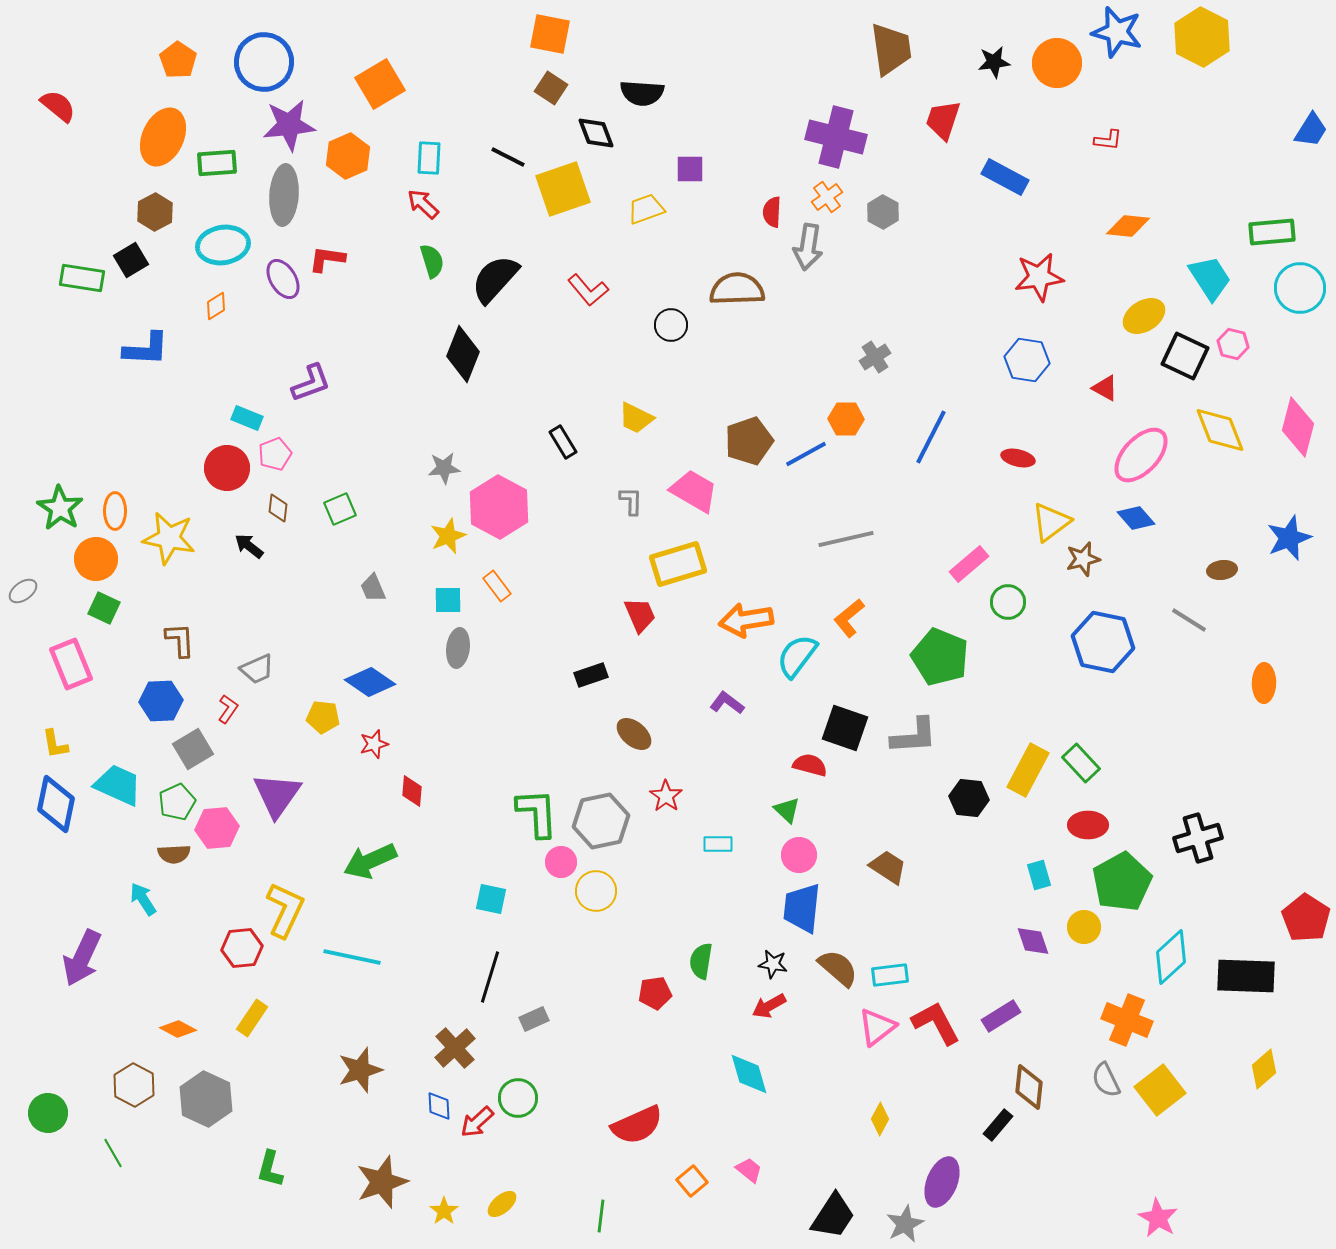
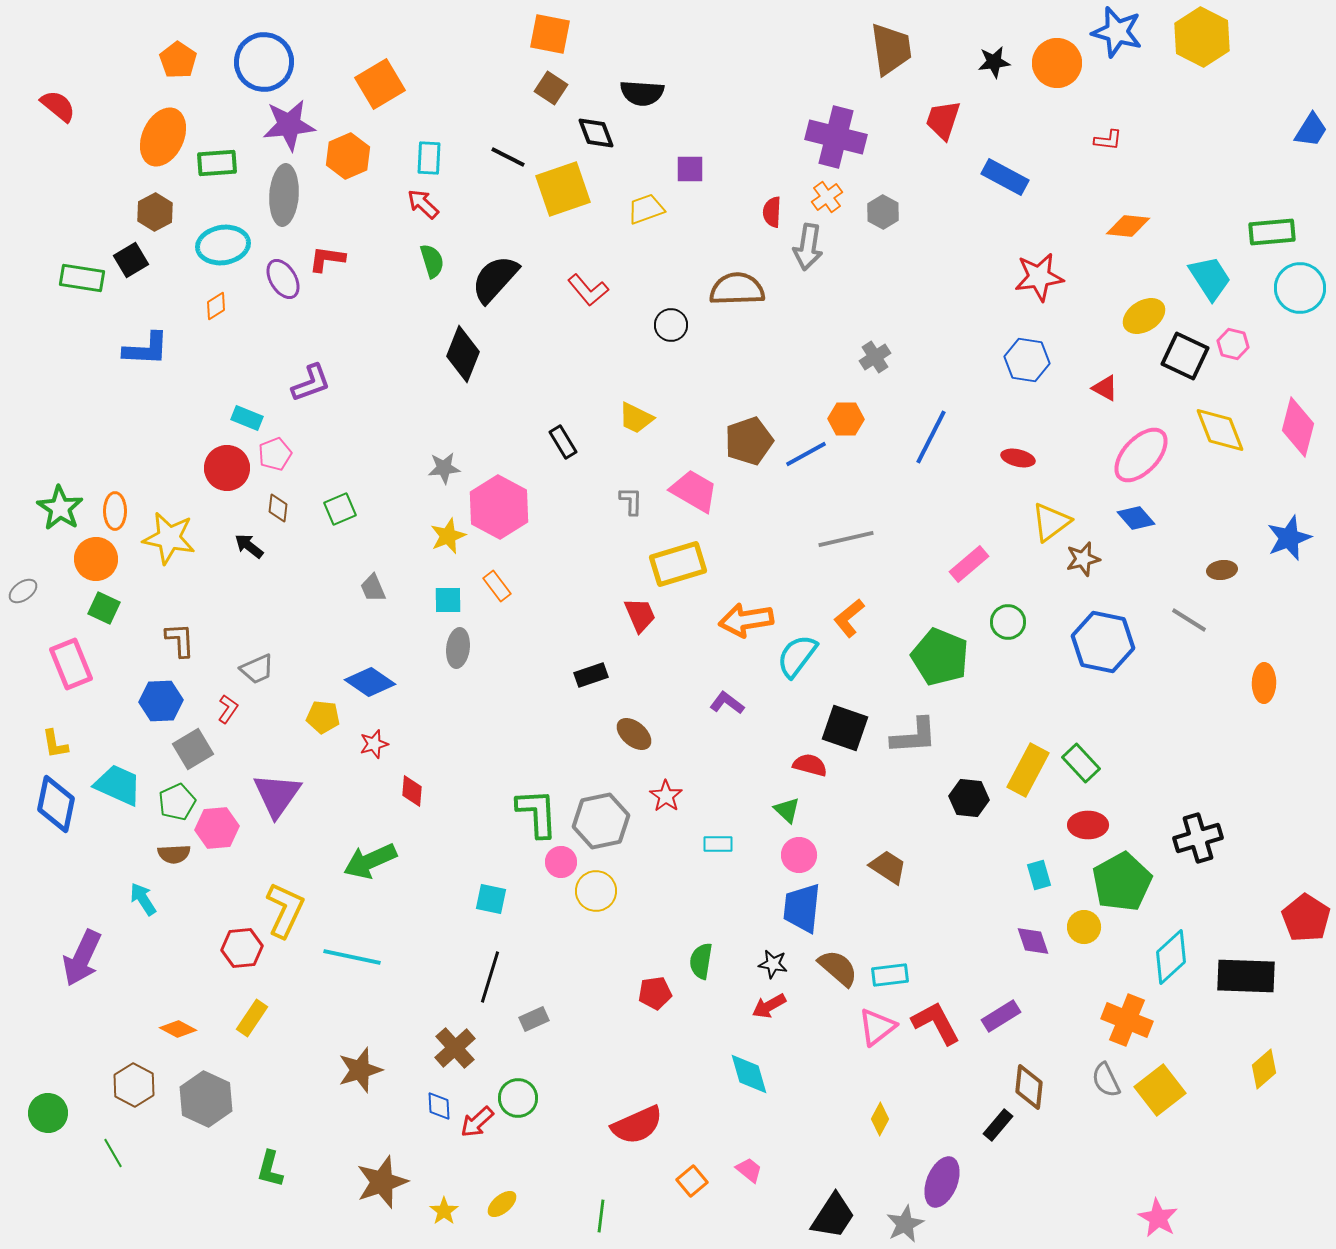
green circle at (1008, 602): moved 20 px down
